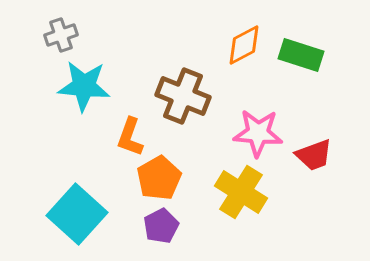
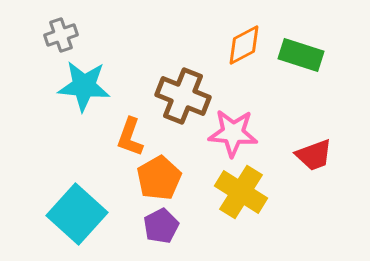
pink star: moved 25 px left
